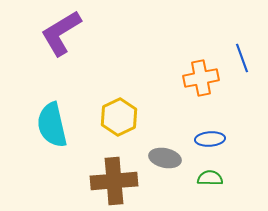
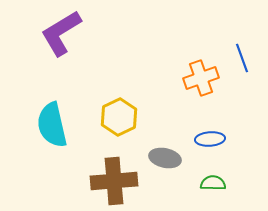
orange cross: rotated 8 degrees counterclockwise
green semicircle: moved 3 px right, 5 px down
